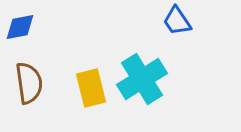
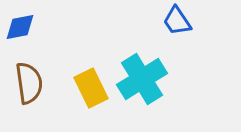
yellow rectangle: rotated 12 degrees counterclockwise
